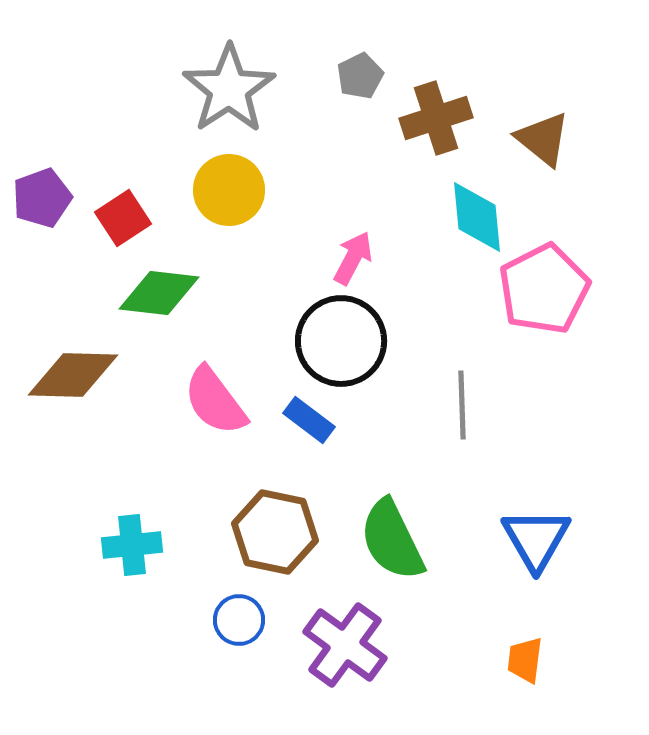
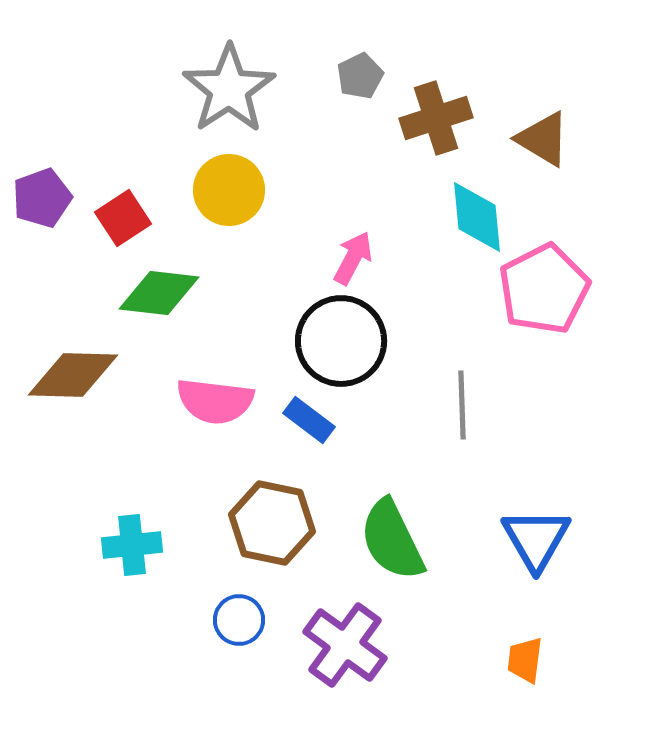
brown triangle: rotated 8 degrees counterclockwise
pink semicircle: rotated 46 degrees counterclockwise
brown hexagon: moved 3 px left, 9 px up
